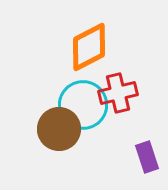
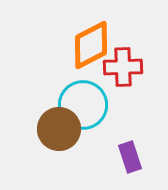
orange diamond: moved 2 px right, 2 px up
red cross: moved 5 px right, 26 px up; rotated 12 degrees clockwise
purple rectangle: moved 17 px left
